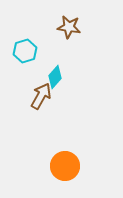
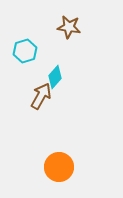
orange circle: moved 6 px left, 1 px down
